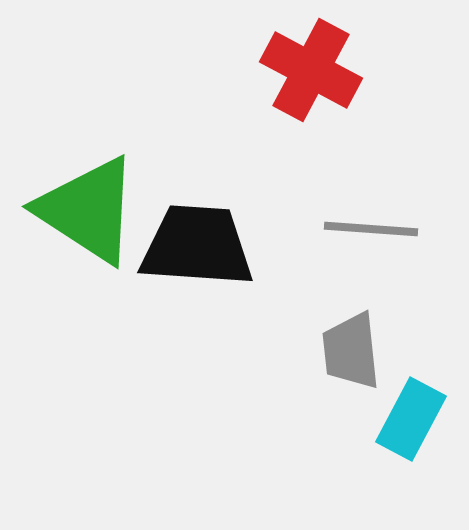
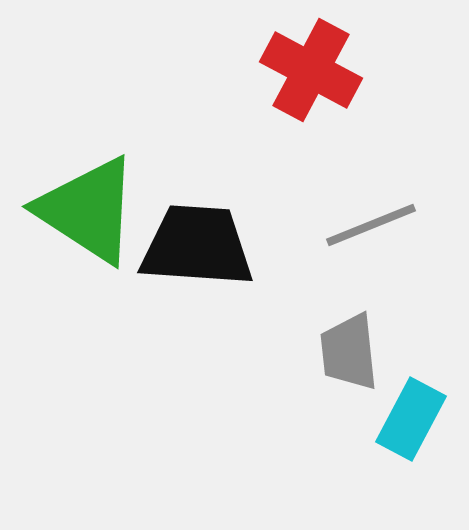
gray line: moved 4 px up; rotated 26 degrees counterclockwise
gray trapezoid: moved 2 px left, 1 px down
